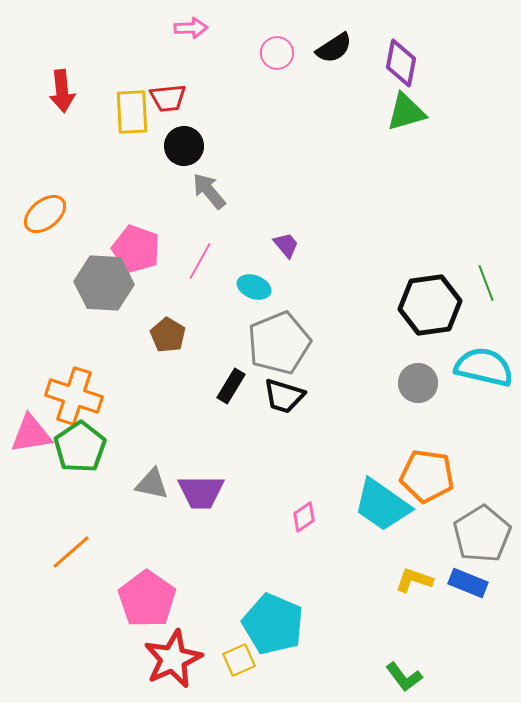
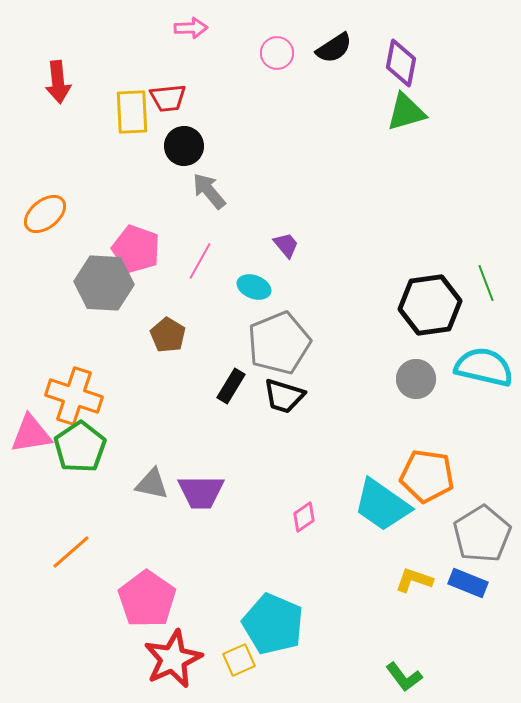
red arrow at (62, 91): moved 4 px left, 9 px up
gray circle at (418, 383): moved 2 px left, 4 px up
